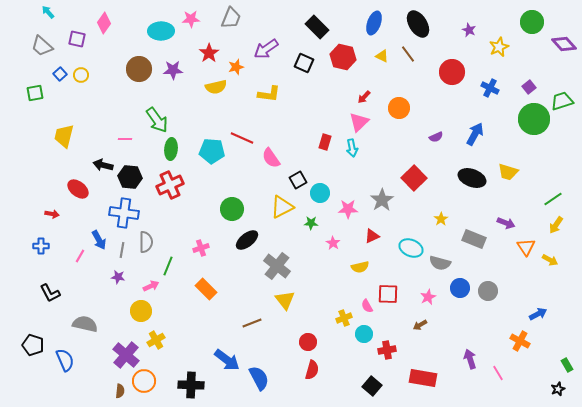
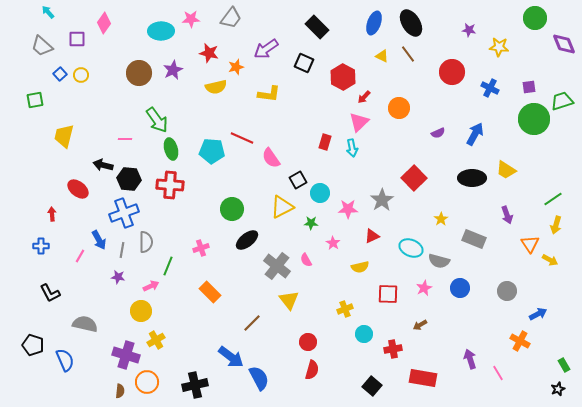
gray trapezoid at (231, 18): rotated 15 degrees clockwise
green circle at (532, 22): moved 3 px right, 4 px up
black ellipse at (418, 24): moved 7 px left, 1 px up
purple star at (469, 30): rotated 16 degrees counterclockwise
purple square at (77, 39): rotated 12 degrees counterclockwise
purple diamond at (564, 44): rotated 20 degrees clockwise
yellow star at (499, 47): rotated 30 degrees clockwise
red star at (209, 53): rotated 24 degrees counterclockwise
red hexagon at (343, 57): moved 20 px down; rotated 15 degrees clockwise
brown circle at (139, 69): moved 4 px down
purple star at (173, 70): rotated 24 degrees counterclockwise
purple square at (529, 87): rotated 32 degrees clockwise
green square at (35, 93): moved 7 px down
purple semicircle at (436, 137): moved 2 px right, 4 px up
green ellipse at (171, 149): rotated 20 degrees counterclockwise
yellow trapezoid at (508, 172): moved 2 px left, 2 px up; rotated 15 degrees clockwise
black hexagon at (130, 177): moved 1 px left, 2 px down
black ellipse at (472, 178): rotated 20 degrees counterclockwise
red cross at (170, 185): rotated 28 degrees clockwise
blue cross at (124, 213): rotated 28 degrees counterclockwise
red arrow at (52, 214): rotated 104 degrees counterclockwise
purple arrow at (506, 223): moved 1 px right, 8 px up; rotated 48 degrees clockwise
yellow arrow at (556, 225): rotated 18 degrees counterclockwise
orange triangle at (526, 247): moved 4 px right, 3 px up
gray semicircle at (440, 263): moved 1 px left, 2 px up
orange rectangle at (206, 289): moved 4 px right, 3 px down
gray circle at (488, 291): moved 19 px right
pink star at (428, 297): moved 4 px left, 9 px up
yellow triangle at (285, 300): moved 4 px right
pink semicircle at (367, 306): moved 61 px left, 46 px up
yellow cross at (344, 318): moved 1 px right, 9 px up
brown line at (252, 323): rotated 24 degrees counterclockwise
red cross at (387, 350): moved 6 px right, 1 px up
purple cross at (126, 355): rotated 24 degrees counterclockwise
blue arrow at (227, 360): moved 4 px right, 3 px up
green rectangle at (567, 365): moved 3 px left
orange circle at (144, 381): moved 3 px right, 1 px down
black cross at (191, 385): moved 4 px right; rotated 15 degrees counterclockwise
